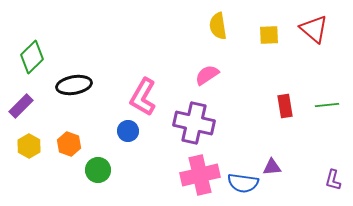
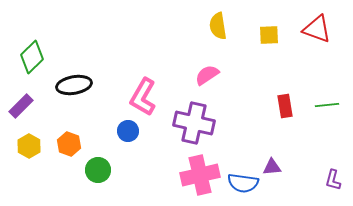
red triangle: moved 3 px right; rotated 20 degrees counterclockwise
